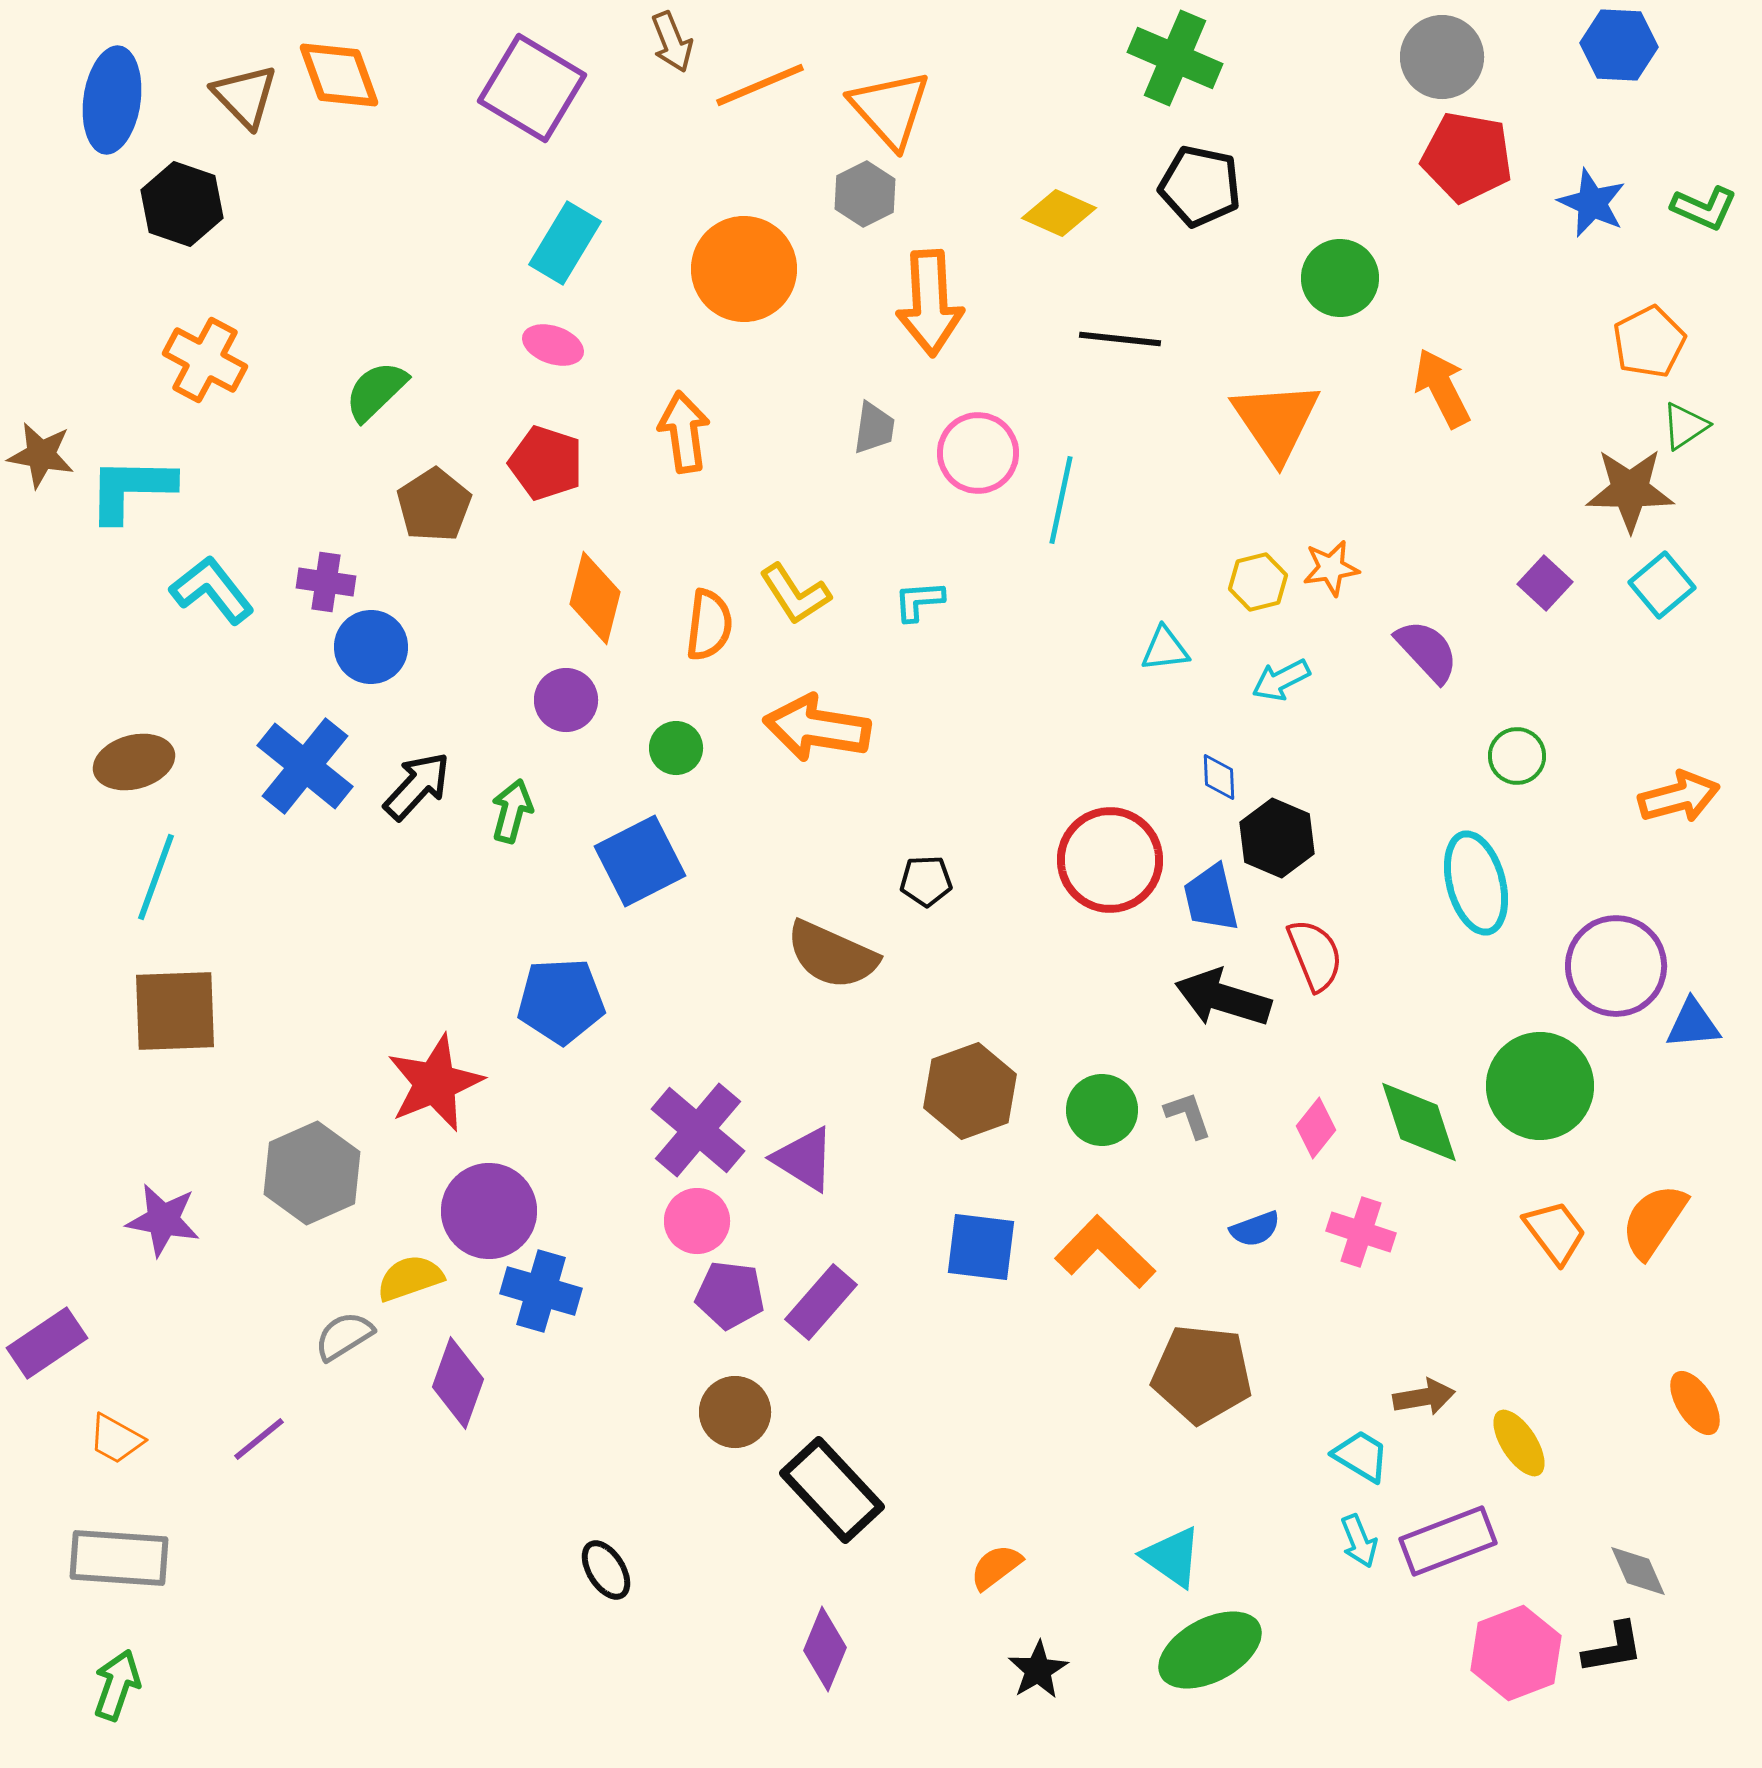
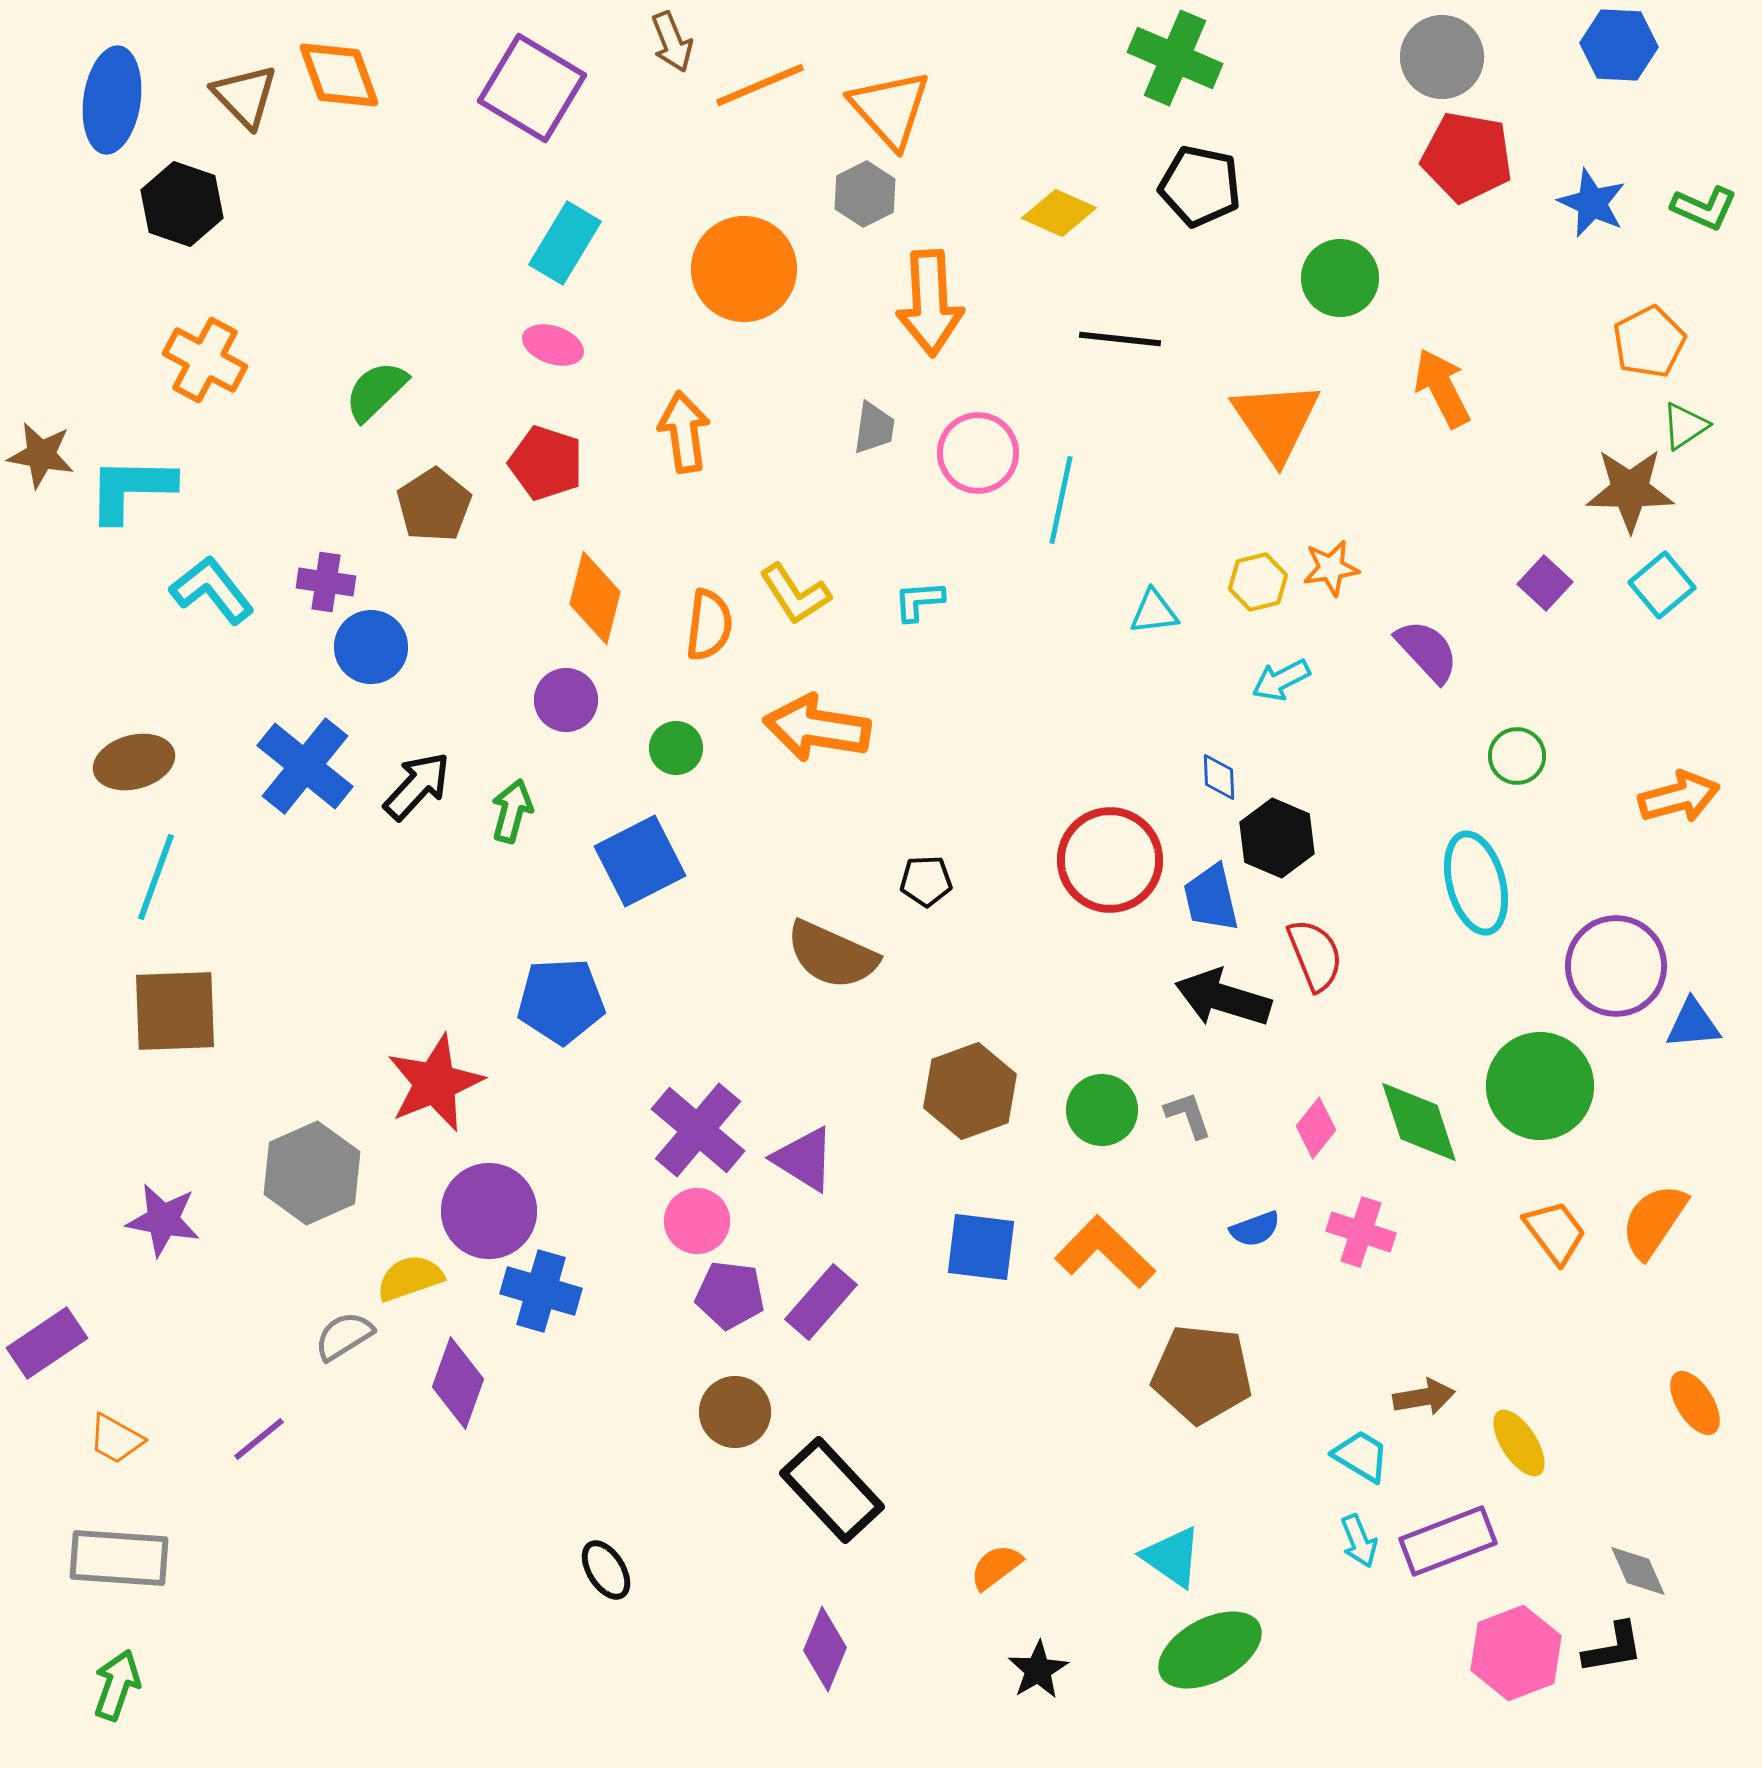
cyan triangle at (1165, 649): moved 11 px left, 37 px up
